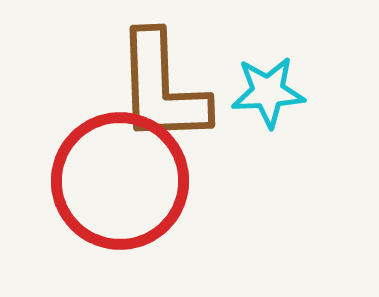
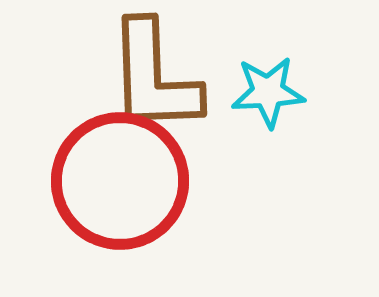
brown L-shape: moved 8 px left, 11 px up
